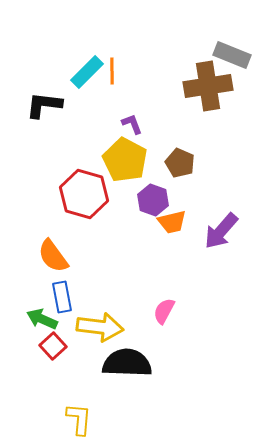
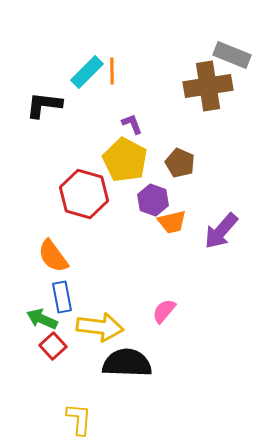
pink semicircle: rotated 12 degrees clockwise
